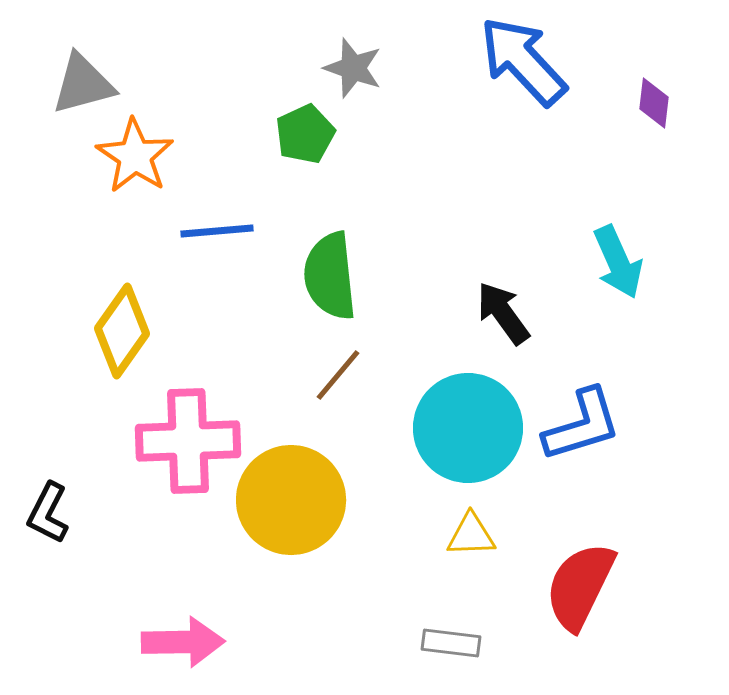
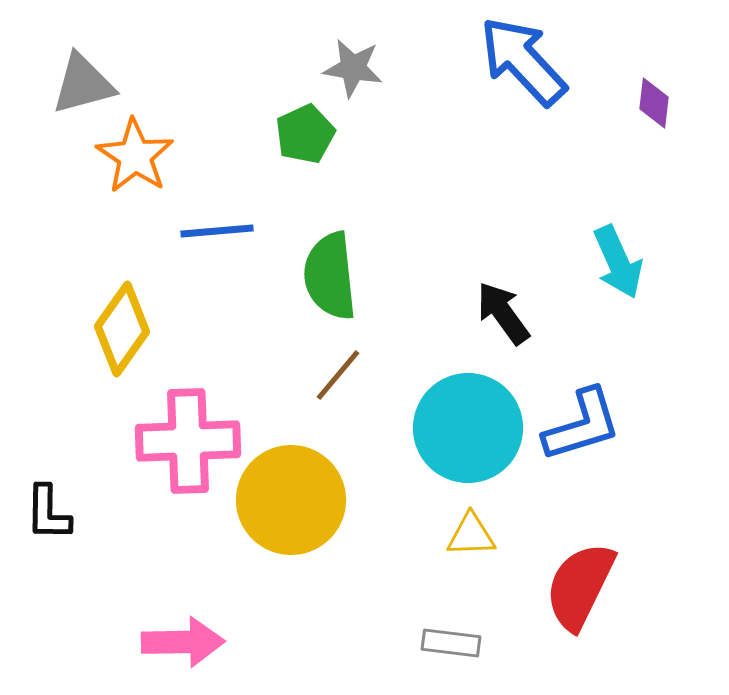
gray star: rotated 10 degrees counterclockwise
yellow diamond: moved 2 px up
black L-shape: rotated 26 degrees counterclockwise
